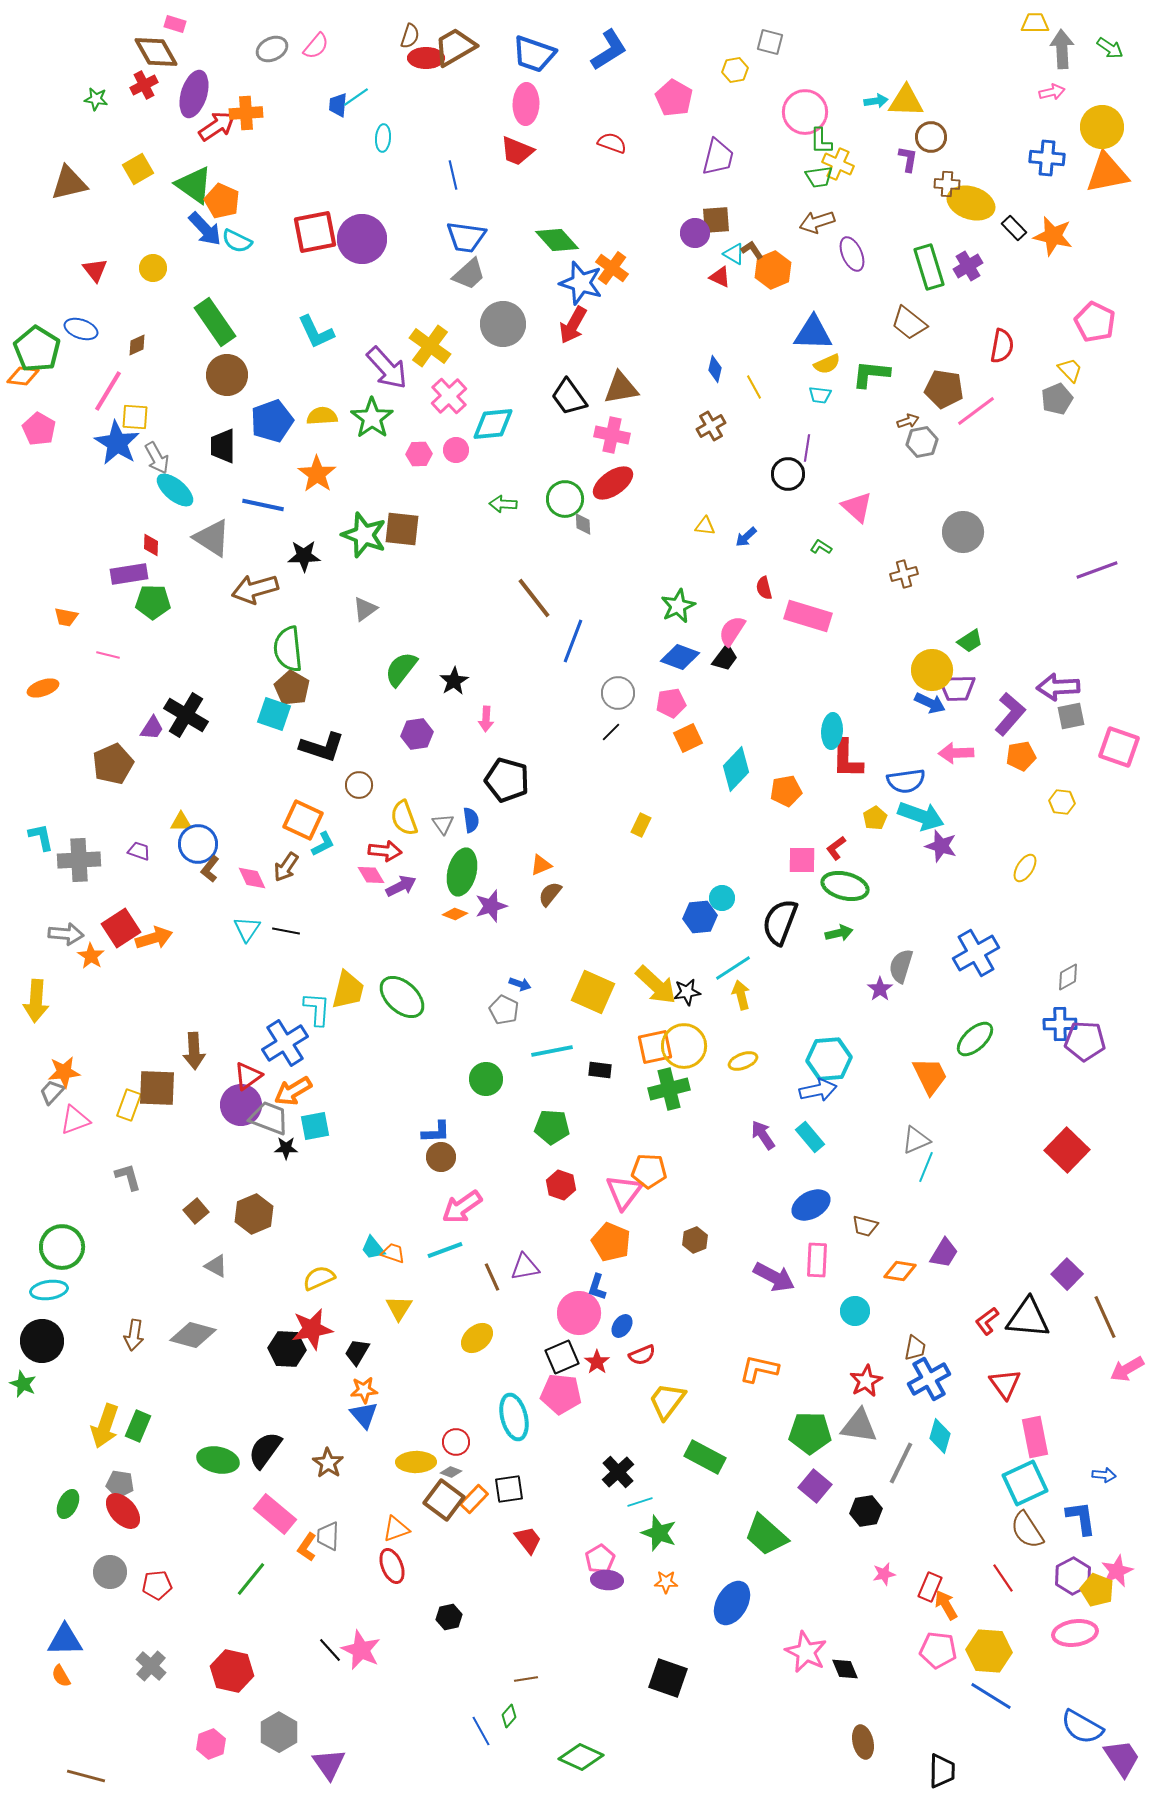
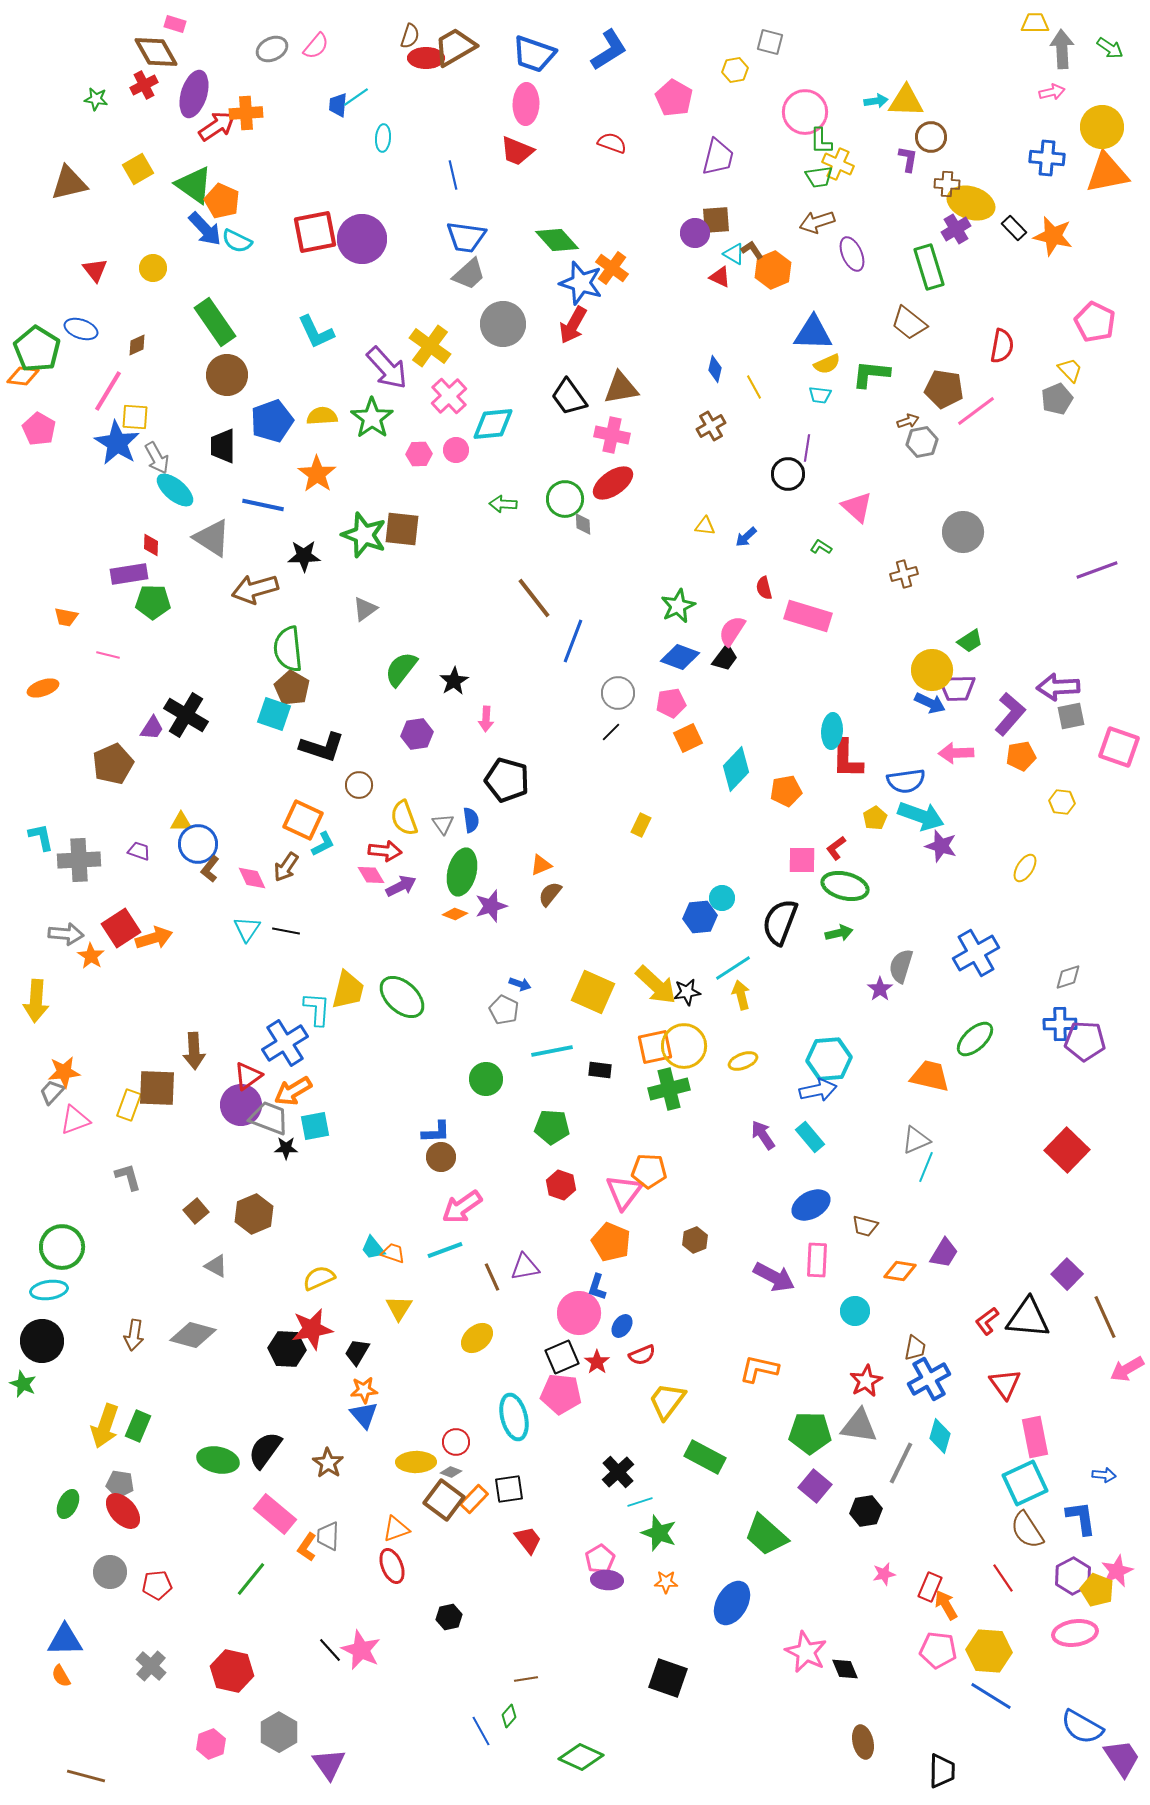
purple cross at (968, 266): moved 12 px left, 37 px up
gray diamond at (1068, 977): rotated 12 degrees clockwise
orange trapezoid at (930, 1076): rotated 51 degrees counterclockwise
